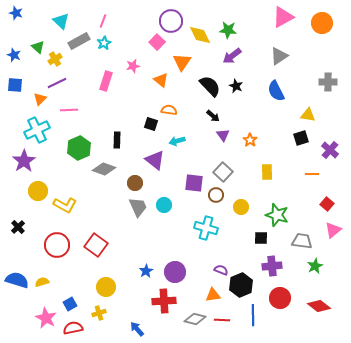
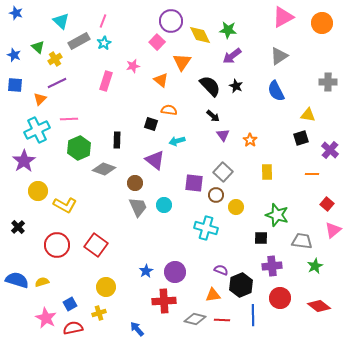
pink line at (69, 110): moved 9 px down
yellow circle at (241, 207): moved 5 px left
